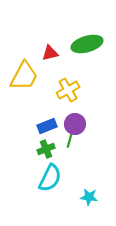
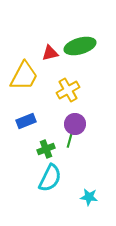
green ellipse: moved 7 px left, 2 px down
blue rectangle: moved 21 px left, 5 px up
